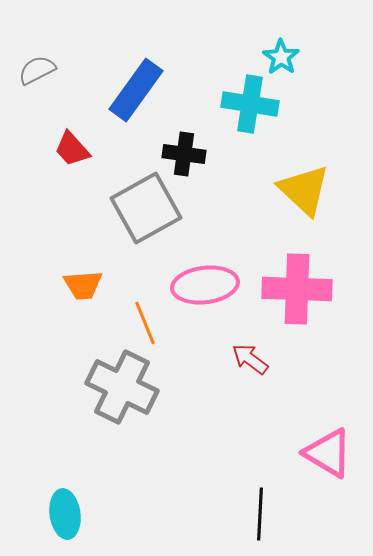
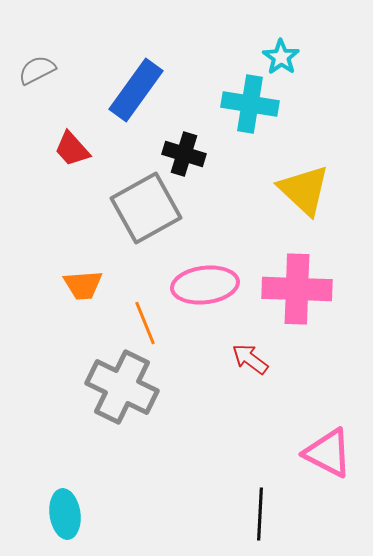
black cross: rotated 9 degrees clockwise
pink triangle: rotated 4 degrees counterclockwise
